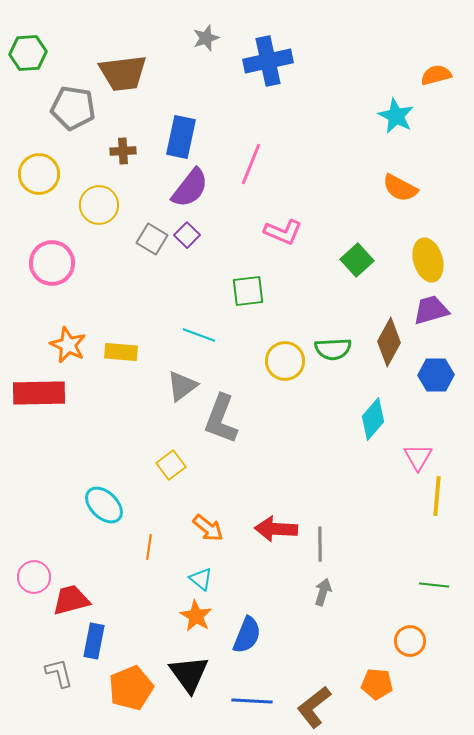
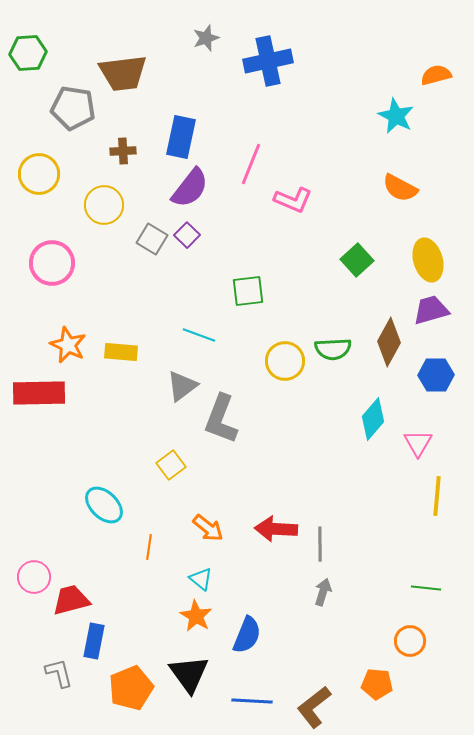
yellow circle at (99, 205): moved 5 px right
pink L-shape at (283, 232): moved 10 px right, 32 px up
pink triangle at (418, 457): moved 14 px up
green line at (434, 585): moved 8 px left, 3 px down
